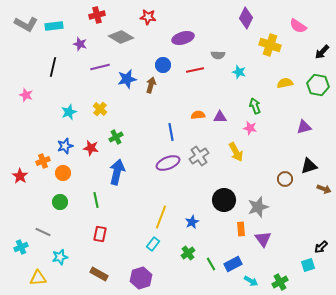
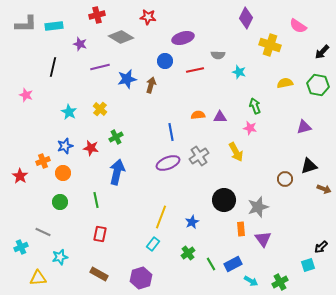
gray L-shape at (26, 24): rotated 30 degrees counterclockwise
blue circle at (163, 65): moved 2 px right, 4 px up
cyan star at (69, 112): rotated 21 degrees counterclockwise
